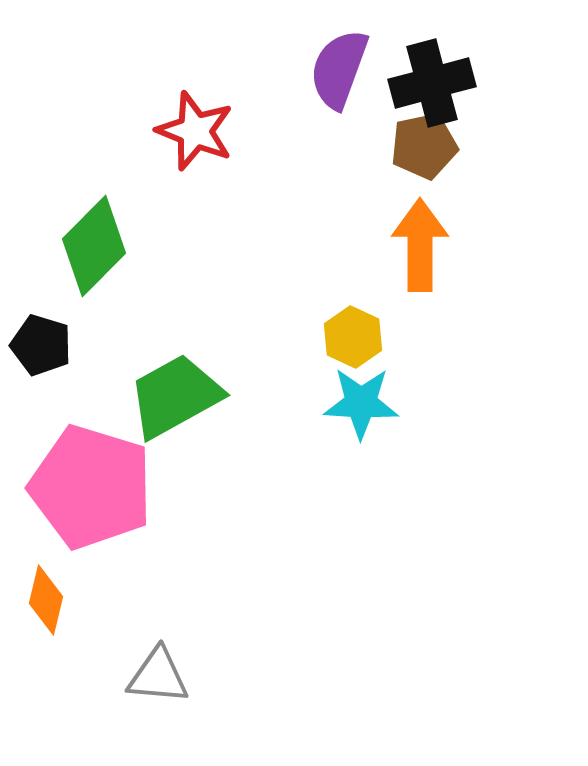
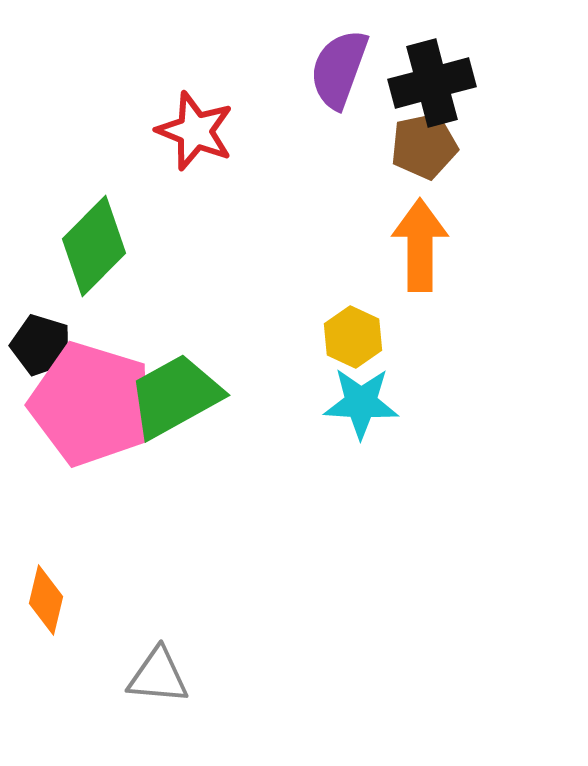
pink pentagon: moved 83 px up
